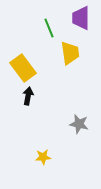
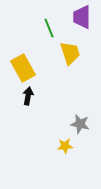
purple trapezoid: moved 1 px right, 1 px up
yellow trapezoid: rotated 10 degrees counterclockwise
yellow rectangle: rotated 8 degrees clockwise
gray star: moved 1 px right
yellow star: moved 22 px right, 11 px up
